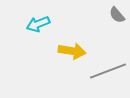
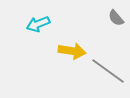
gray semicircle: moved 1 px left, 3 px down
gray line: rotated 57 degrees clockwise
